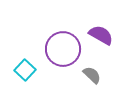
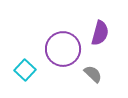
purple semicircle: moved 1 px left, 2 px up; rotated 75 degrees clockwise
gray semicircle: moved 1 px right, 1 px up
